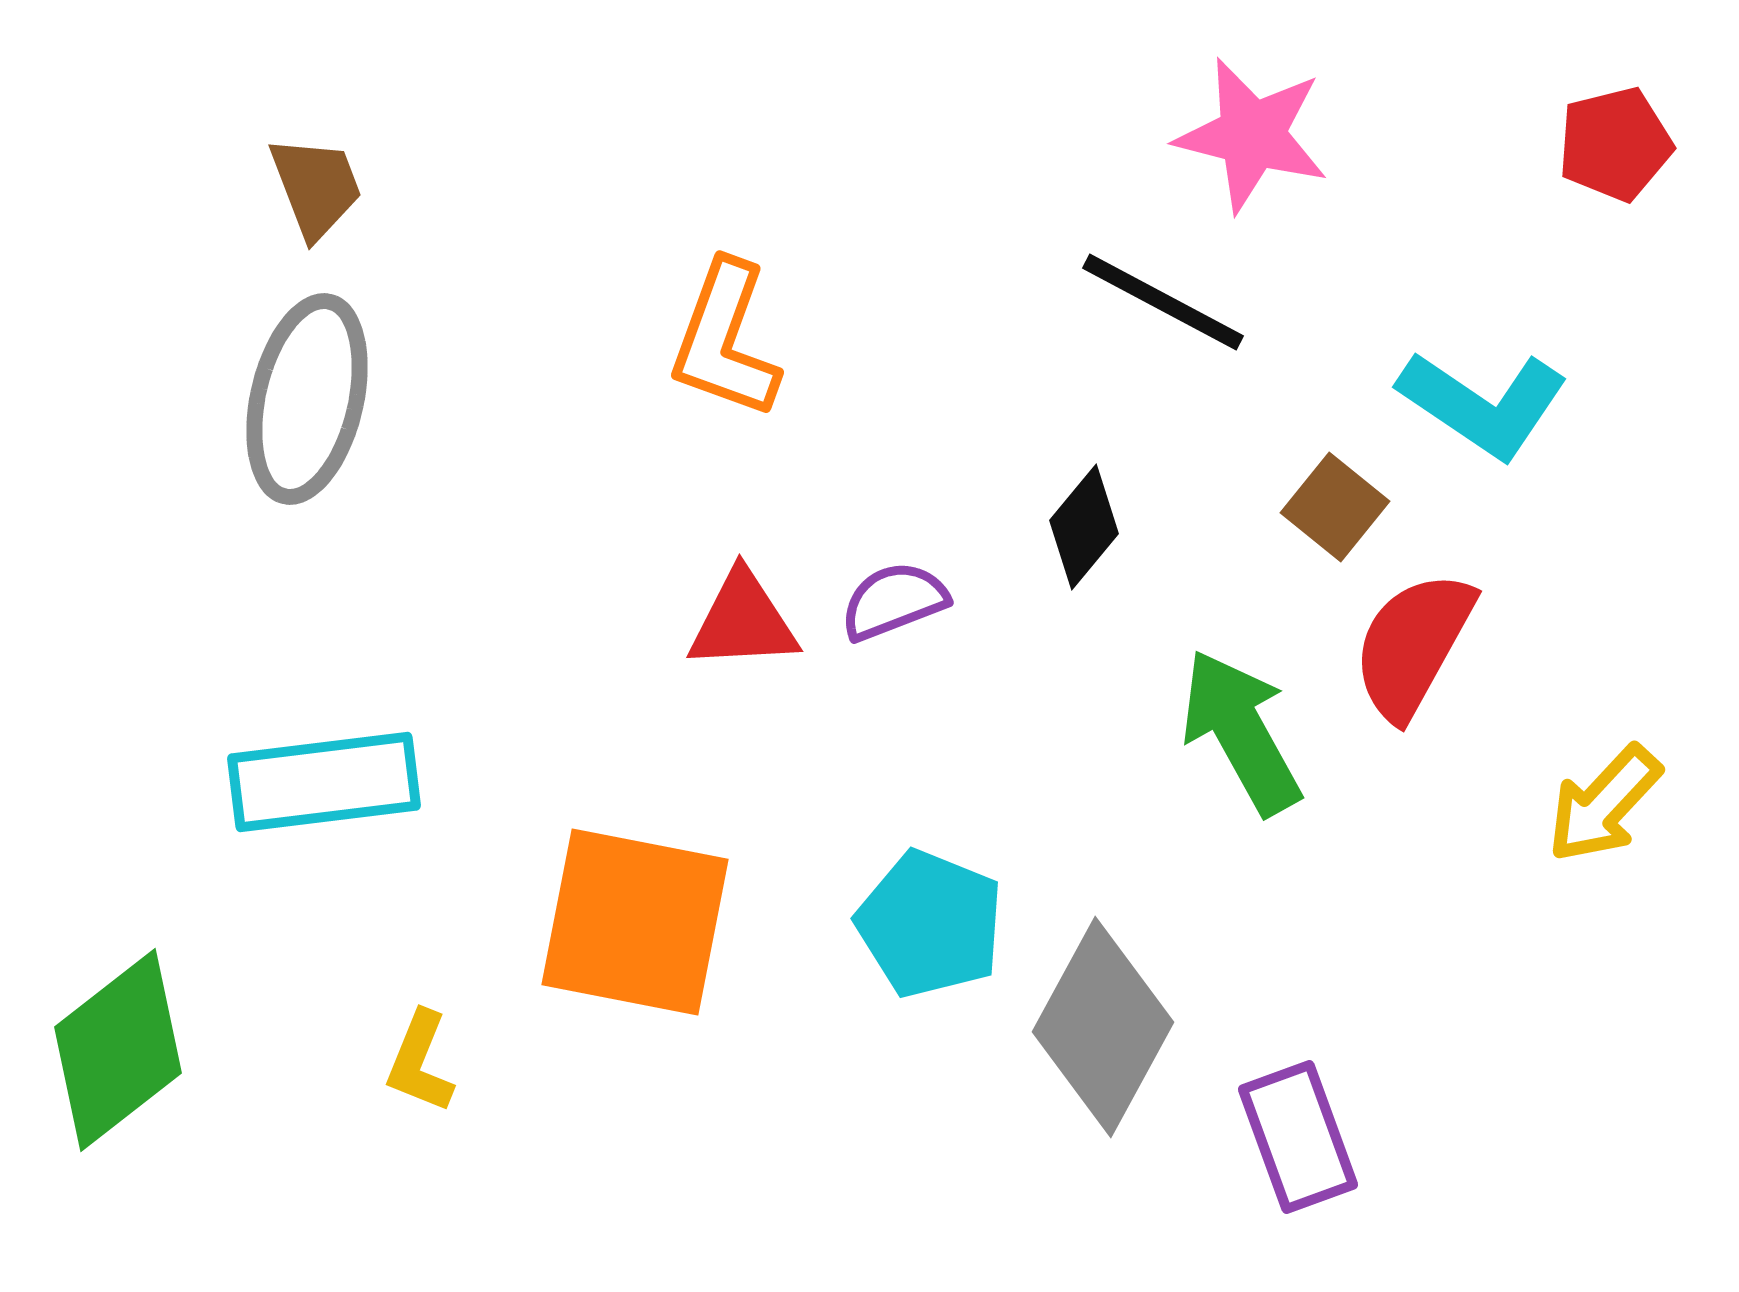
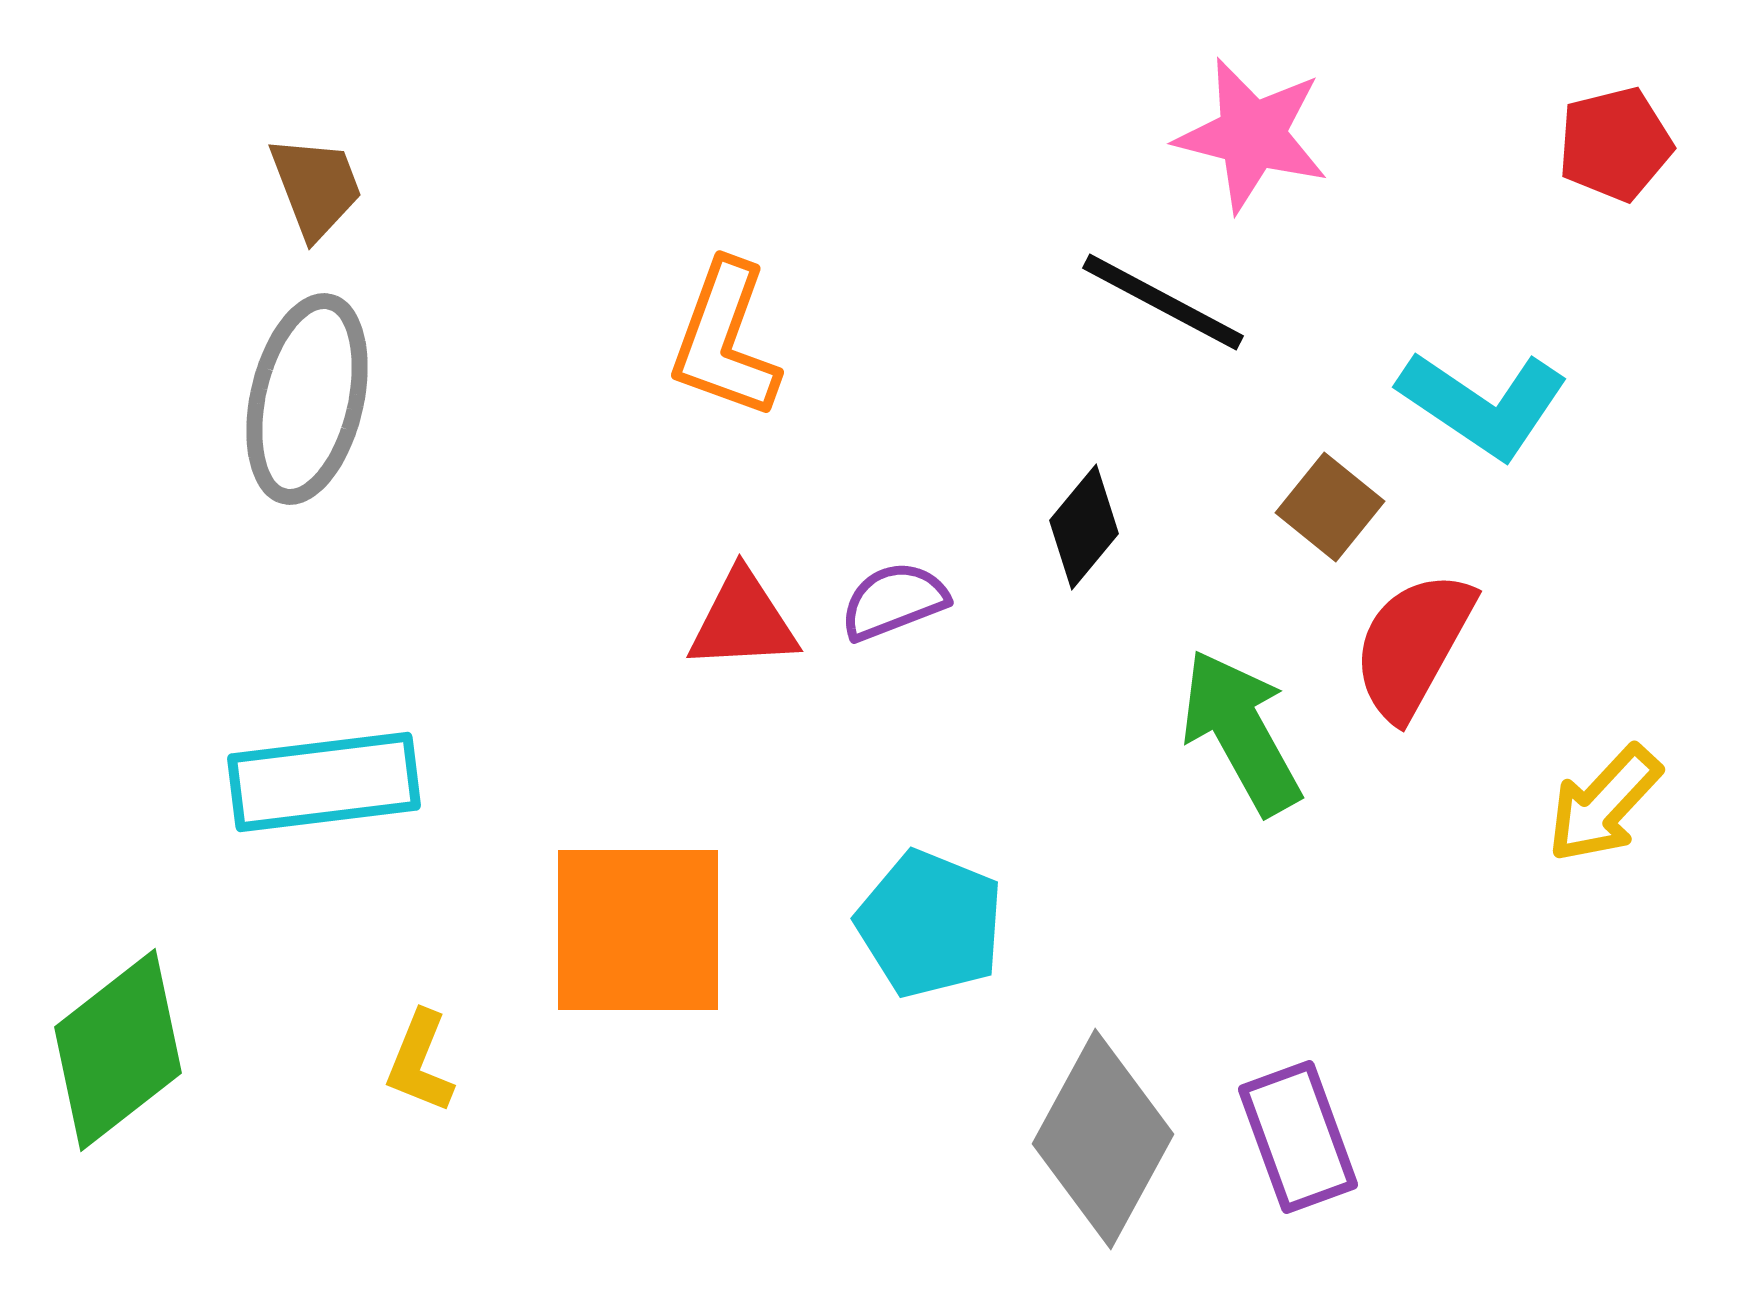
brown square: moved 5 px left
orange square: moved 3 px right, 8 px down; rotated 11 degrees counterclockwise
gray diamond: moved 112 px down
